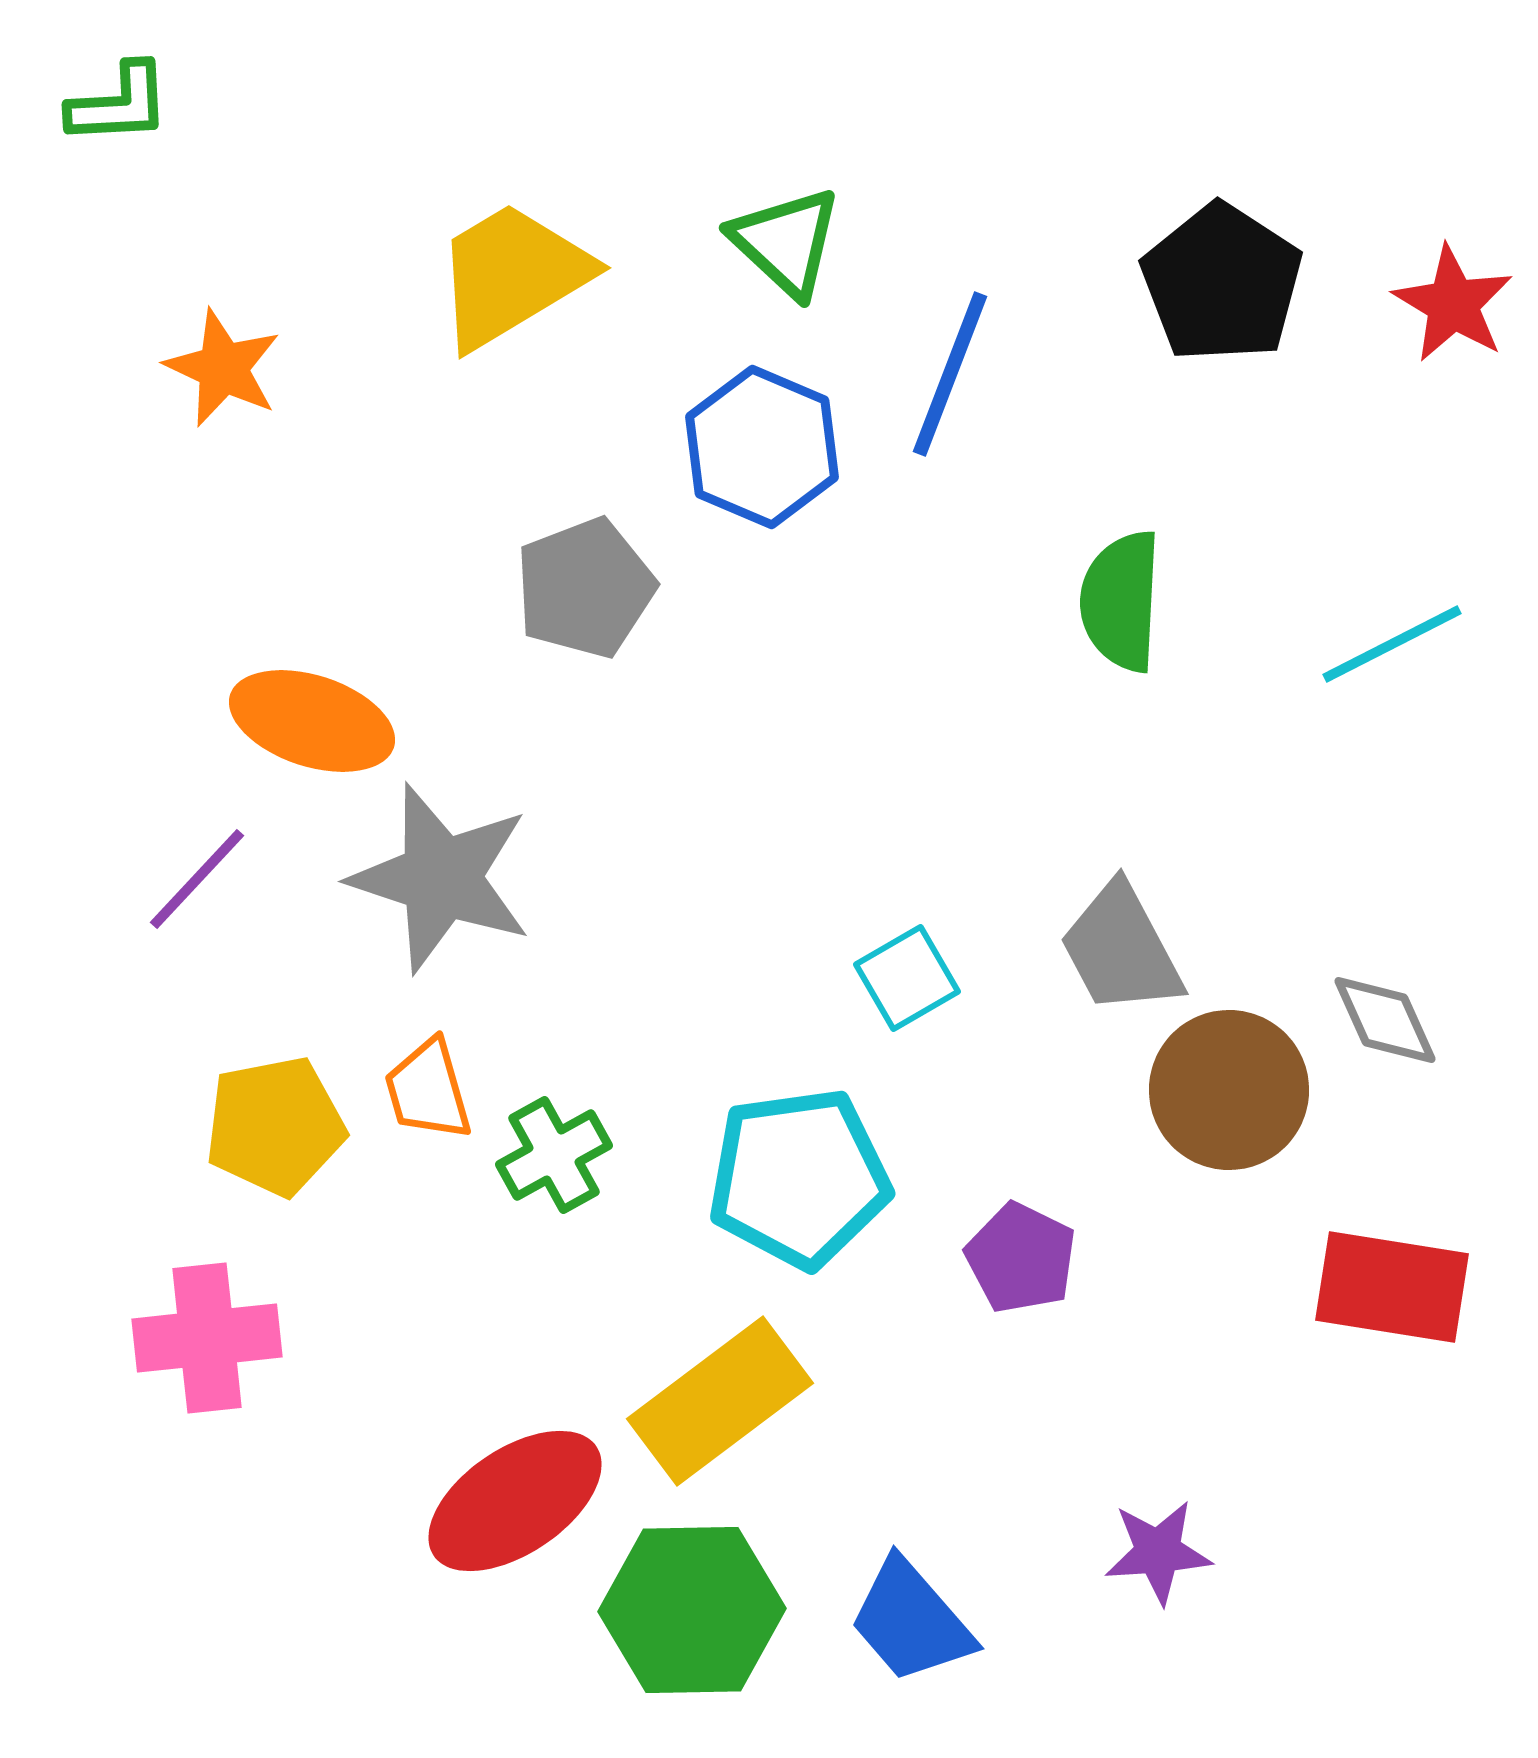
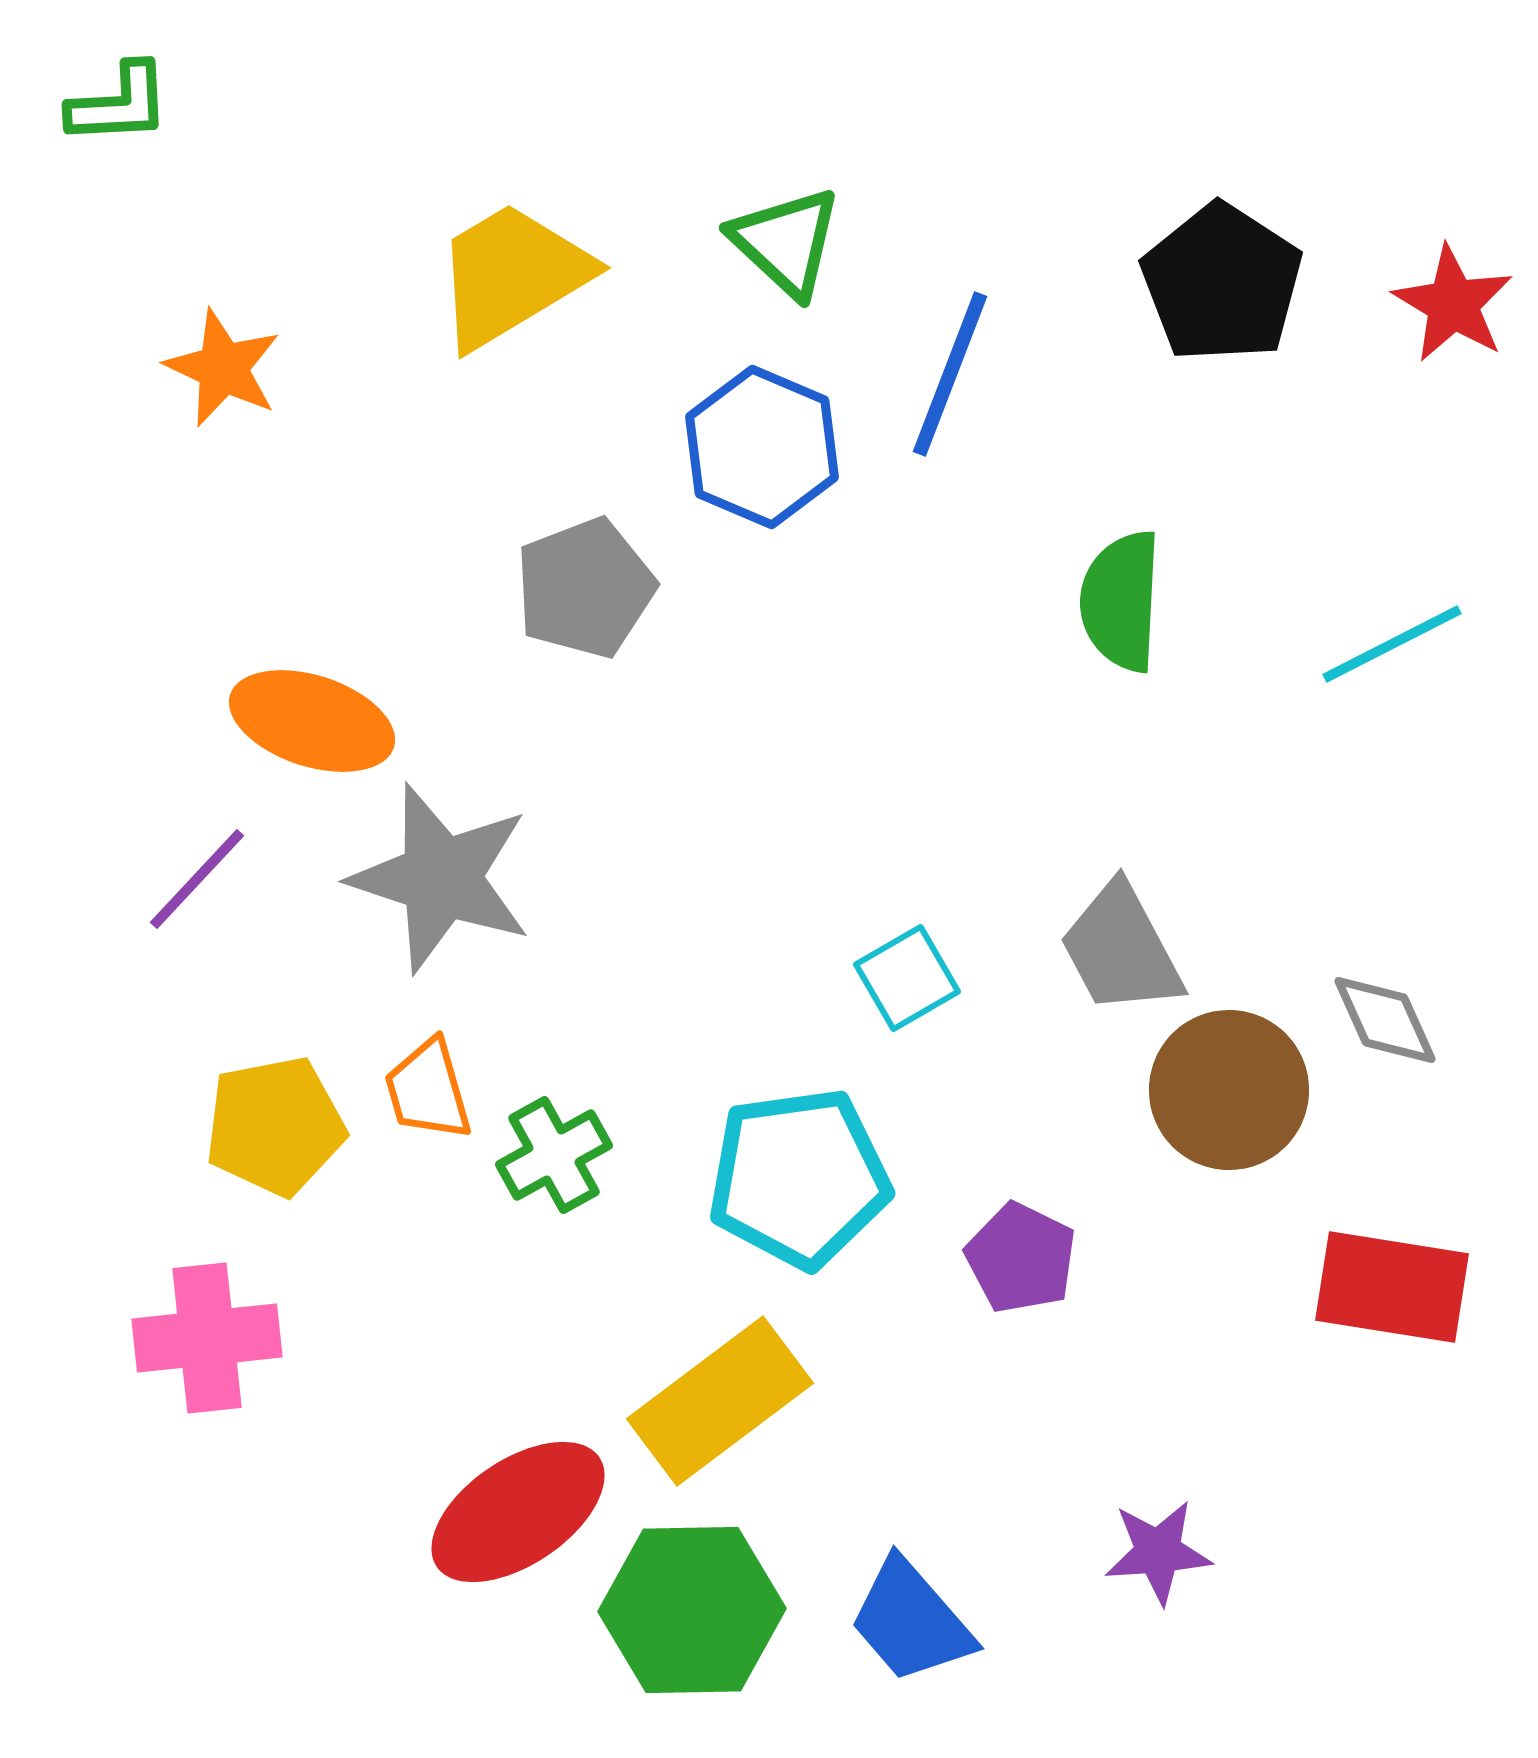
red ellipse: moved 3 px right, 11 px down
